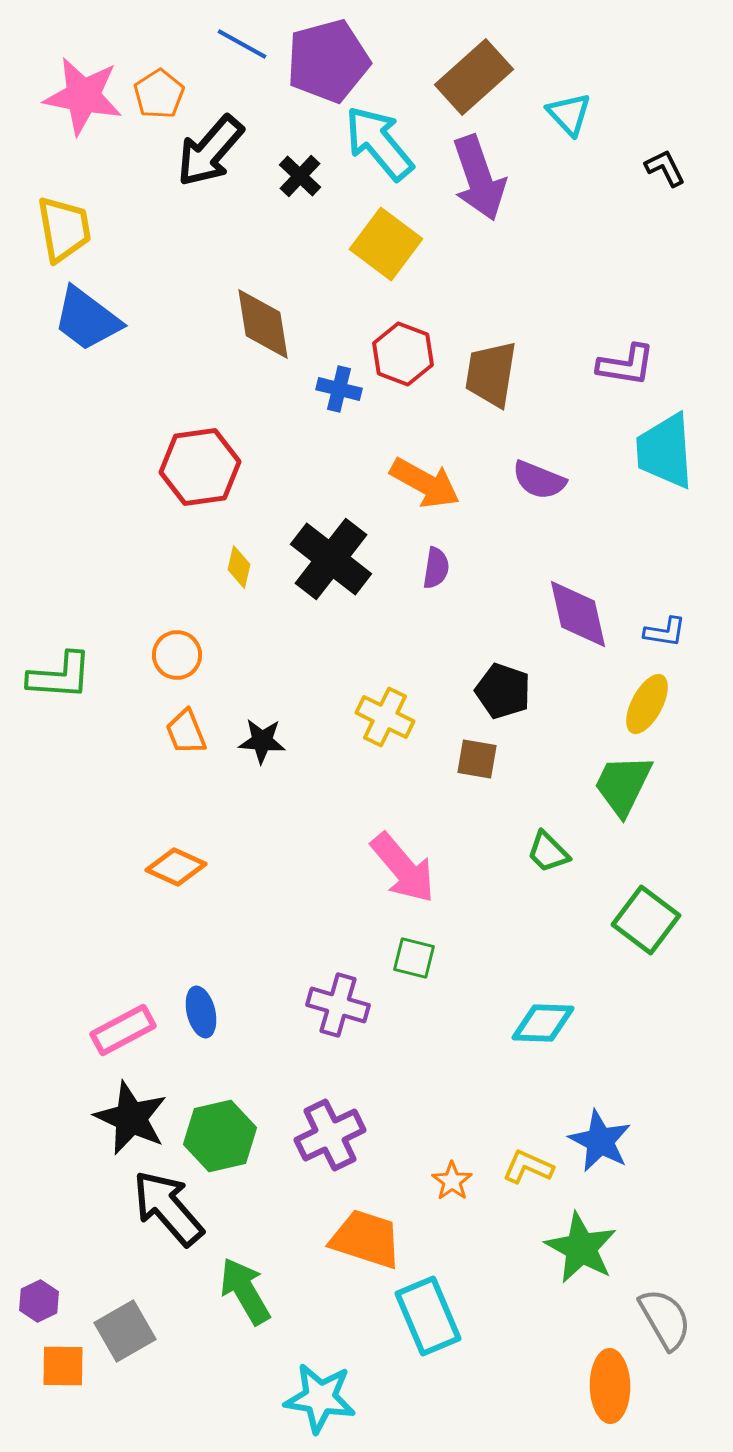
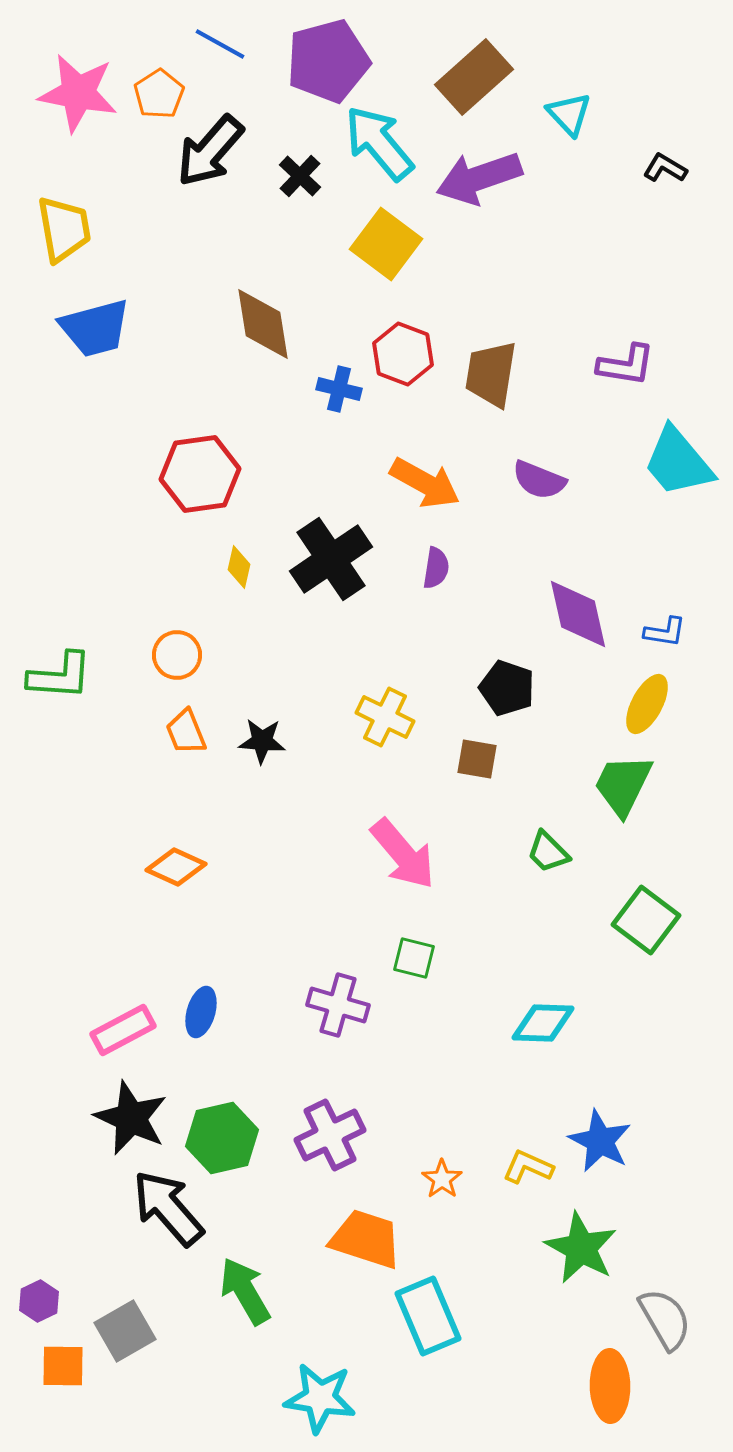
blue line at (242, 44): moved 22 px left
pink star at (83, 96): moved 5 px left, 3 px up
black L-shape at (665, 168): rotated 33 degrees counterclockwise
purple arrow at (479, 178): rotated 90 degrees clockwise
blue trapezoid at (87, 319): moved 8 px right, 9 px down; rotated 52 degrees counterclockwise
cyan trapezoid at (665, 451): moved 13 px right, 11 px down; rotated 36 degrees counterclockwise
red hexagon at (200, 467): moved 7 px down
black cross at (331, 559): rotated 18 degrees clockwise
black pentagon at (503, 691): moved 4 px right, 3 px up
pink arrow at (403, 868): moved 14 px up
blue ellipse at (201, 1012): rotated 30 degrees clockwise
green hexagon at (220, 1136): moved 2 px right, 2 px down
orange star at (452, 1181): moved 10 px left, 2 px up
